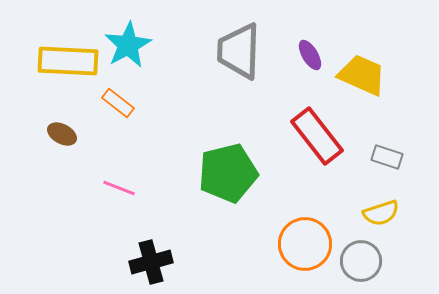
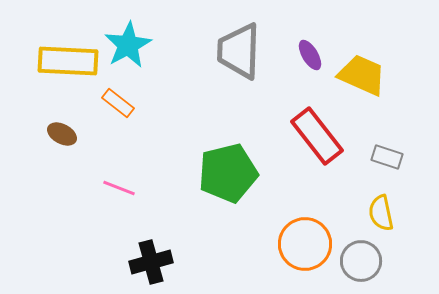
yellow semicircle: rotated 96 degrees clockwise
